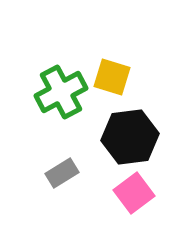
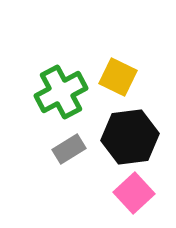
yellow square: moved 6 px right; rotated 9 degrees clockwise
gray rectangle: moved 7 px right, 24 px up
pink square: rotated 6 degrees counterclockwise
